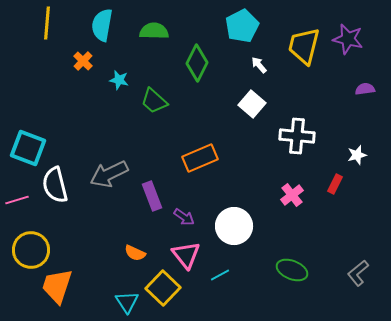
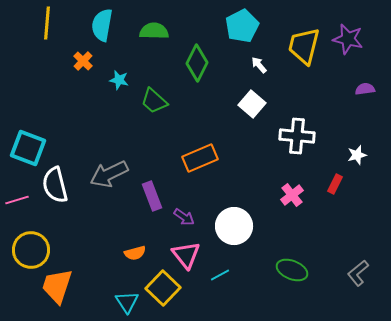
orange semicircle: rotated 40 degrees counterclockwise
